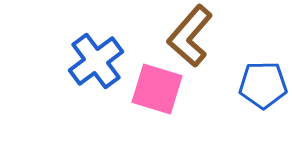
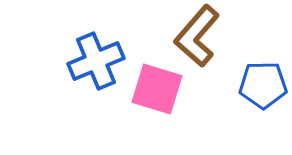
brown L-shape: moved 7 px right
blue cross: rotated 14 degrees clockwise
